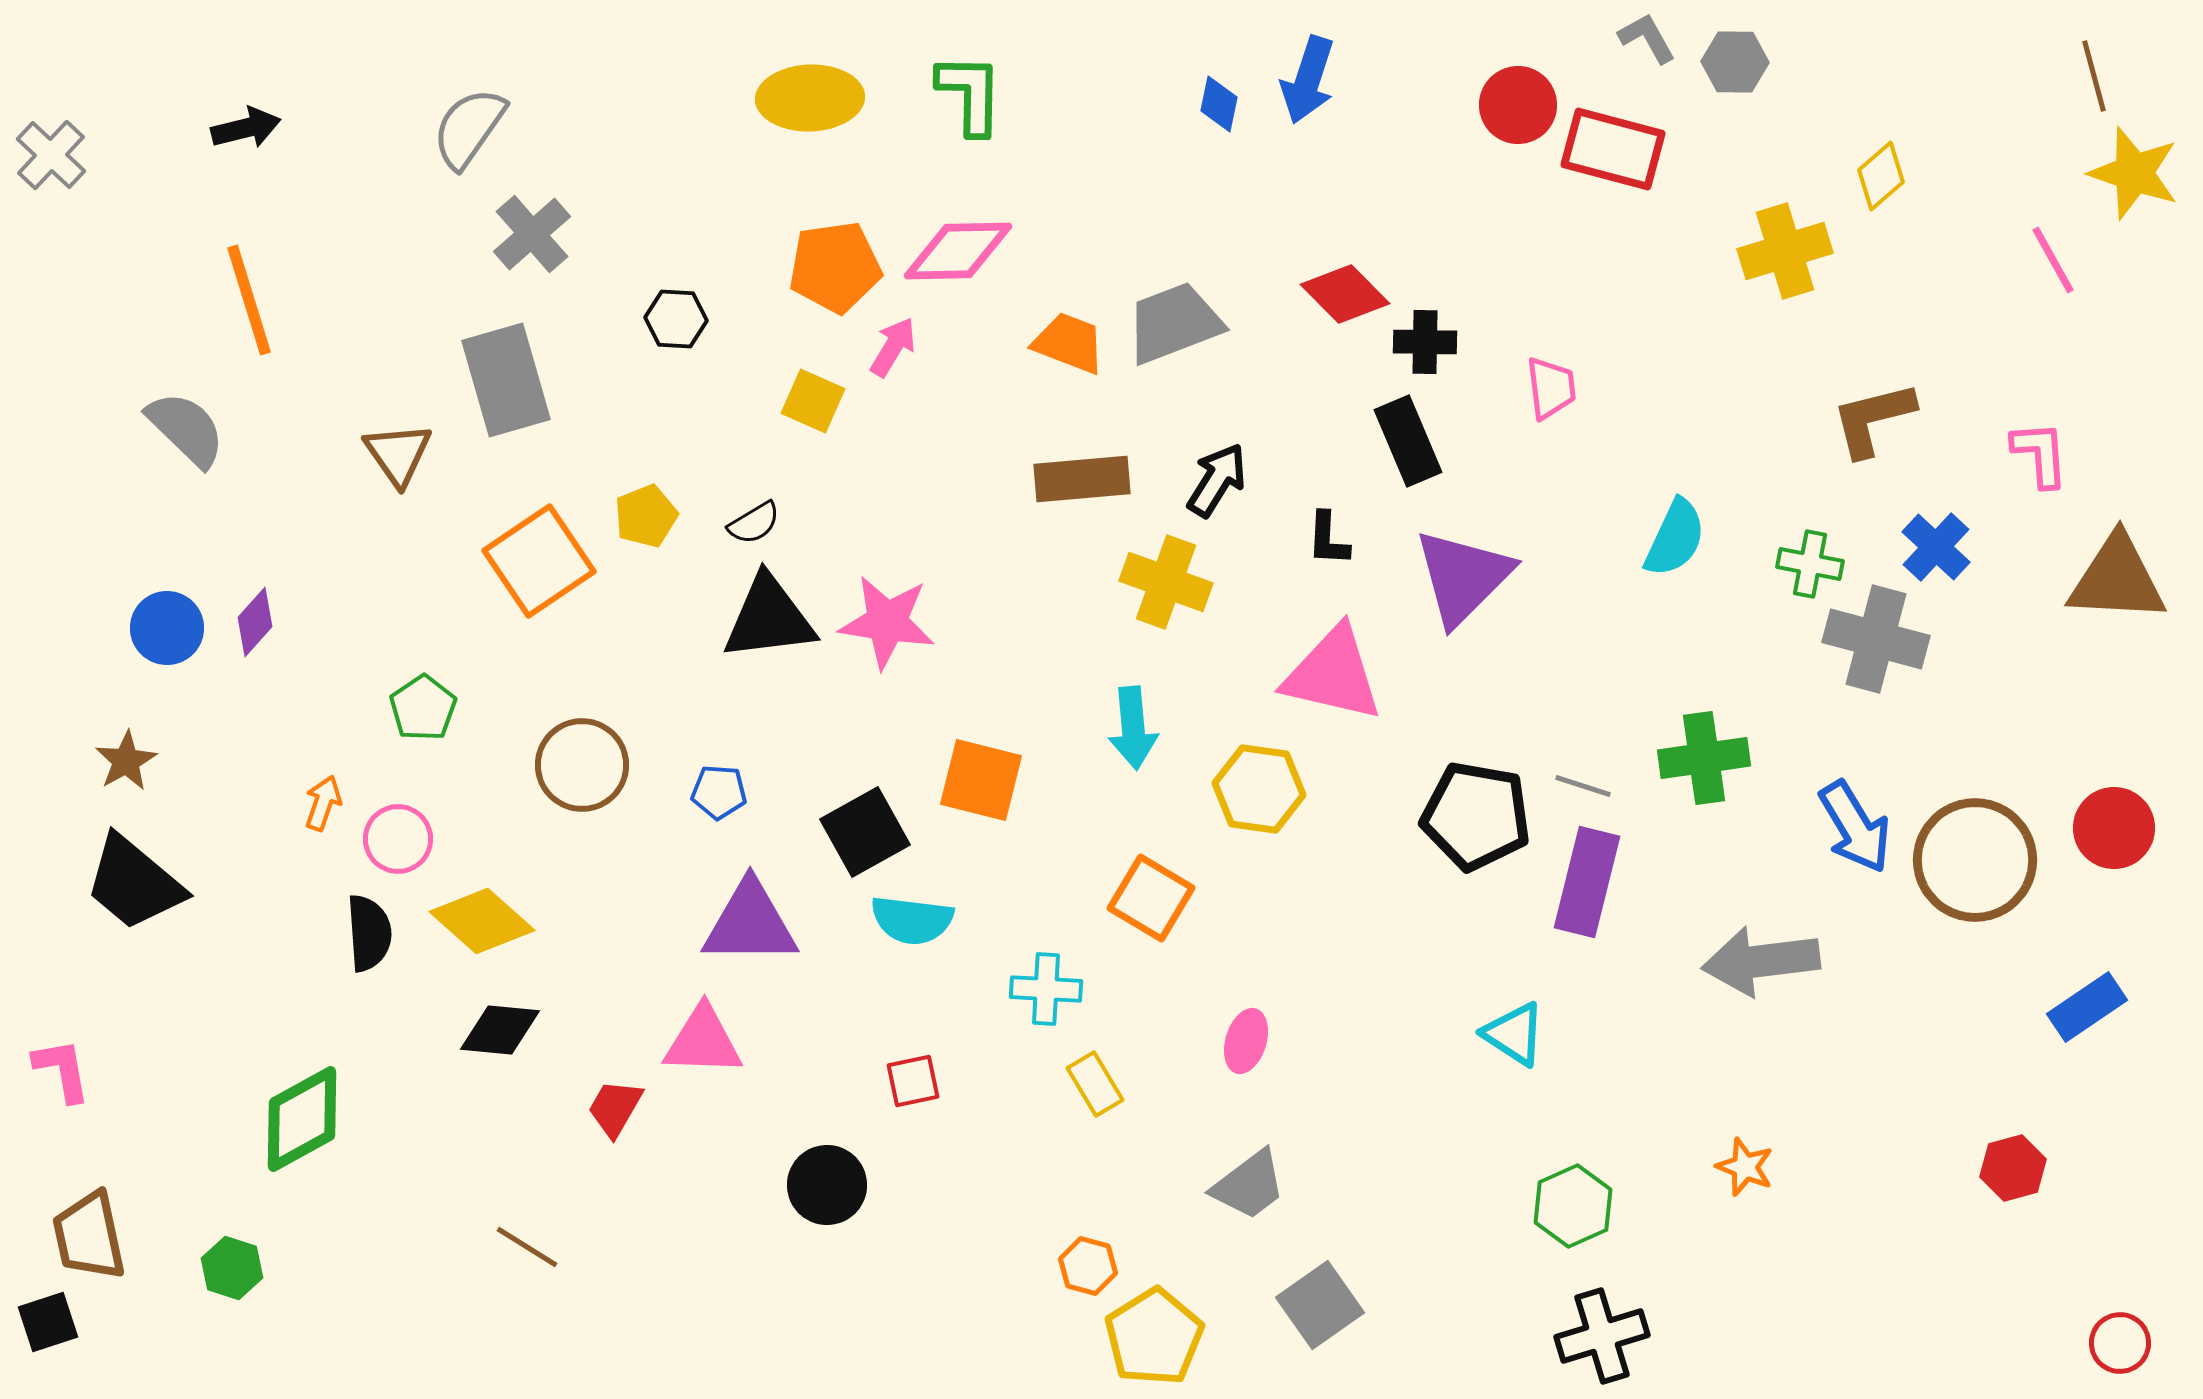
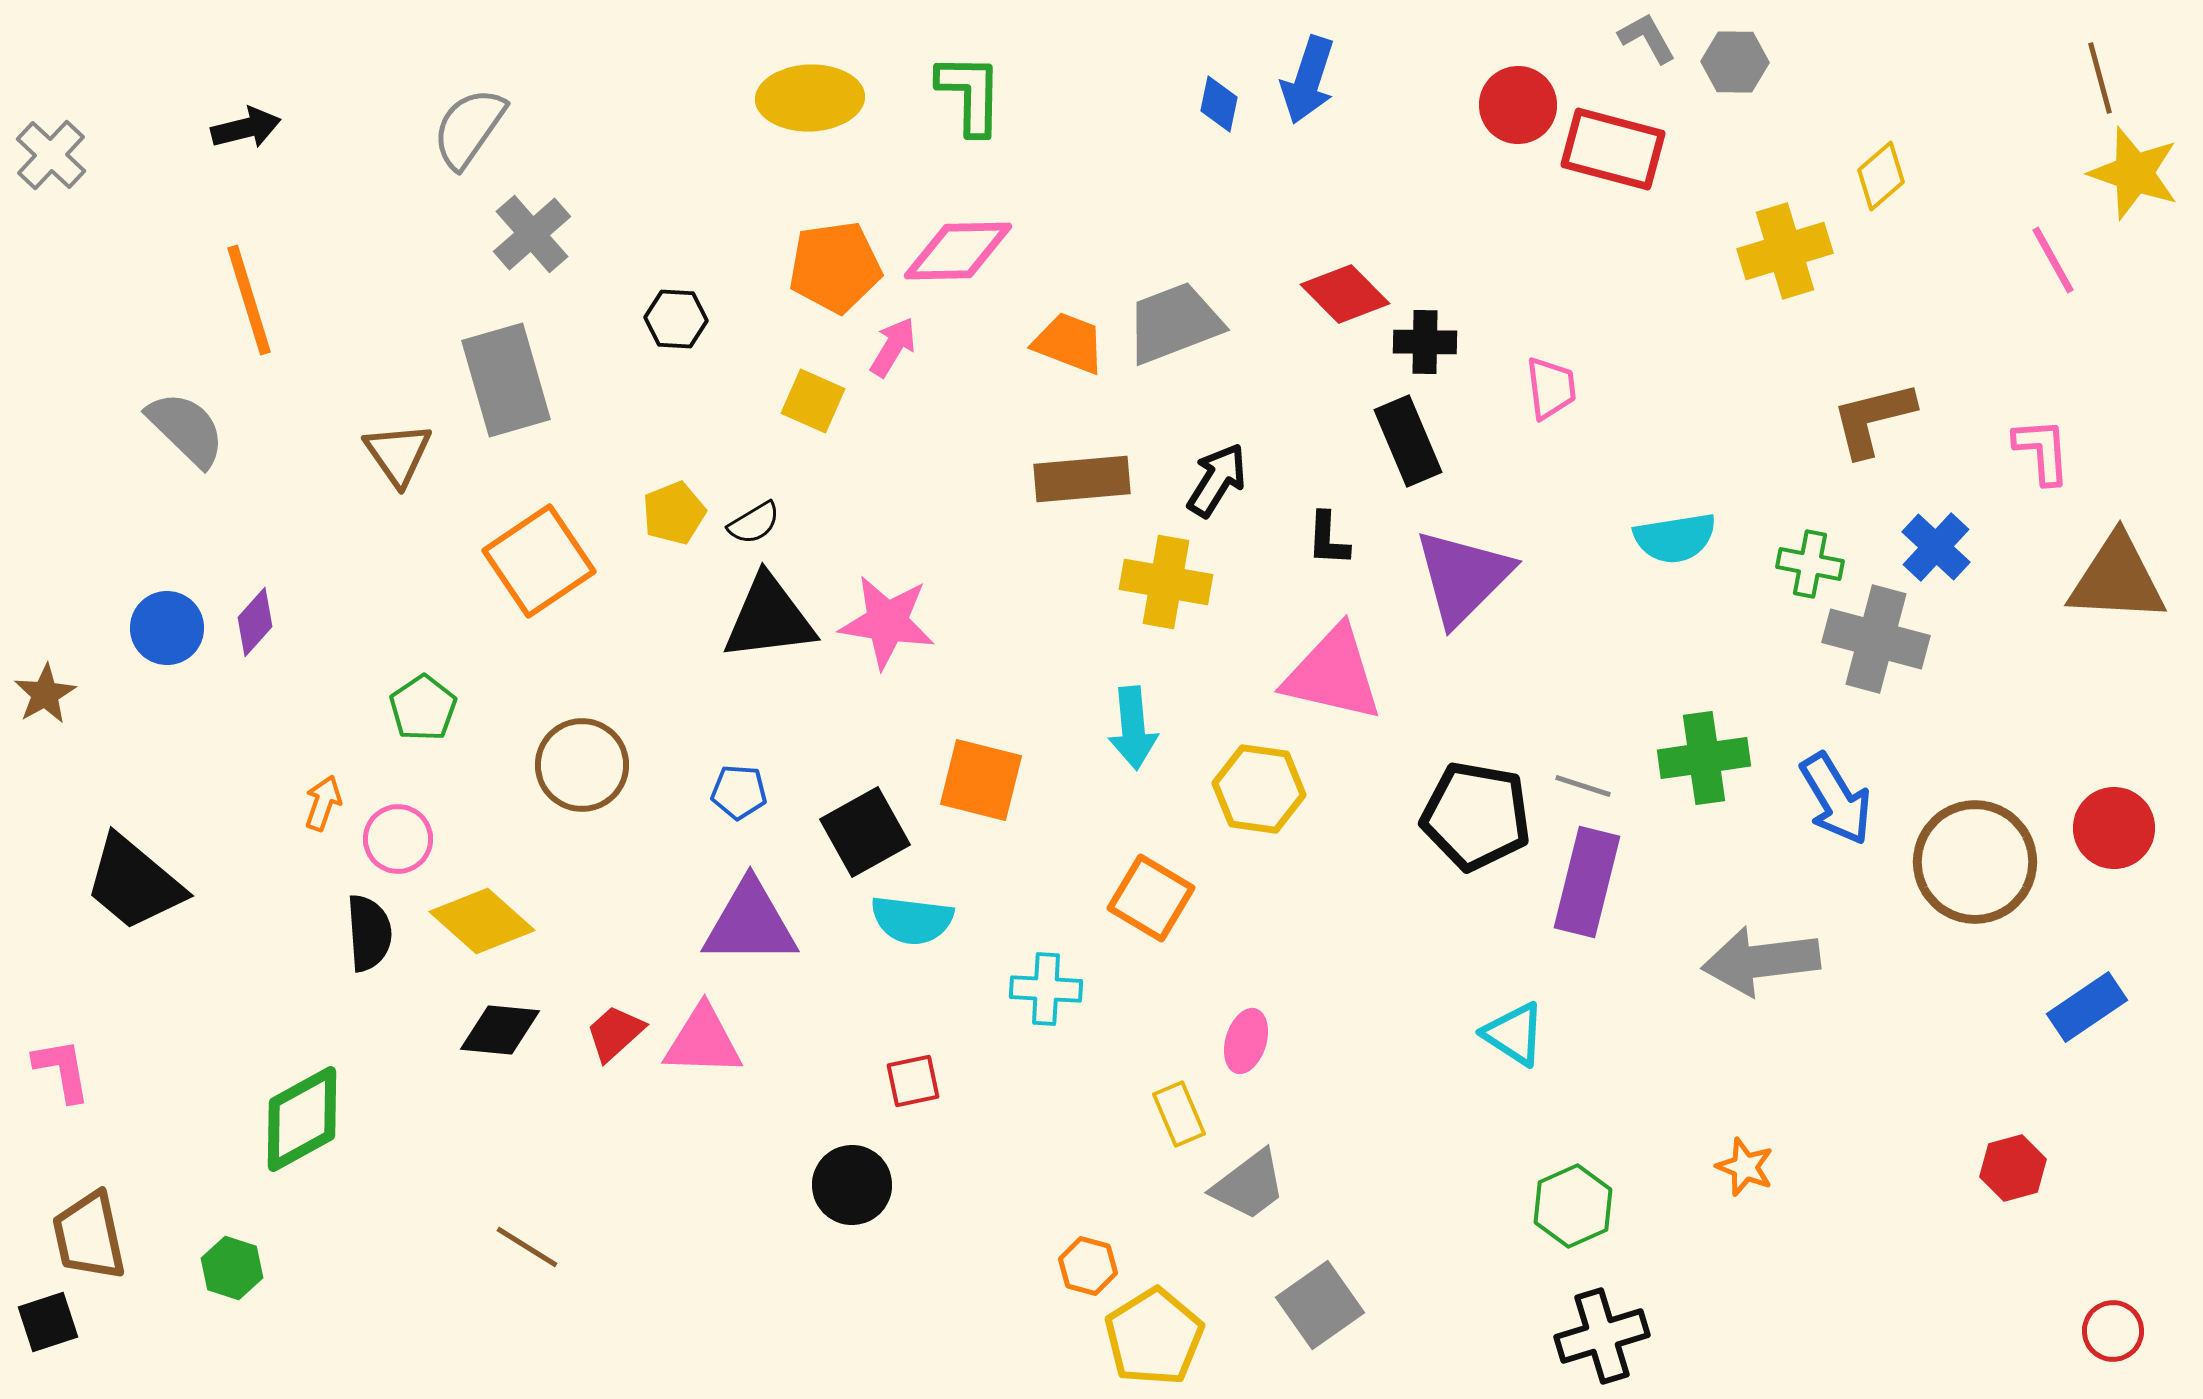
brown line at (2094, 76): moved 6 px right, 2 px down
pink L-shape at (2040, 454): moved 2 px right, 3 px up
yellow pentagon at (646, 516): moved 28 px right, 3 px up
cyan semicircle at (1675, 538): rotated 56 degrees clockwise
yellow cross at (1166, 582): rotated 10 degrees counterclockwise
brown star at (126, 761): moved 81 px left, 67 px up
blue pentagon at (719, 792): moved 20 px right
blue arrow at (1855, 827): moved 19 px left, 28 px up
brown circle at (1975, 860): moved 2 px down
yellow rectangle at (1095, 1084): moved 84 px right, 30 px down; rotated 8 degrees clockwise
red trapezoid at (615, 1108): moved 75 px up; rotated 18 degrees clockwise
black circle at (827, 1185): moved 25 px right
red circle at (2120, 1343): moved 7 px left, 12 px up
